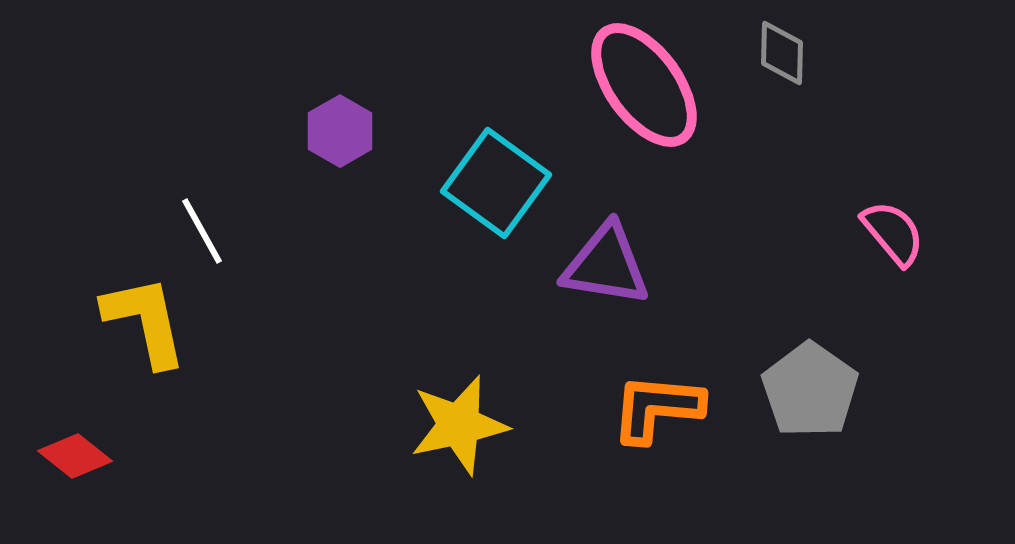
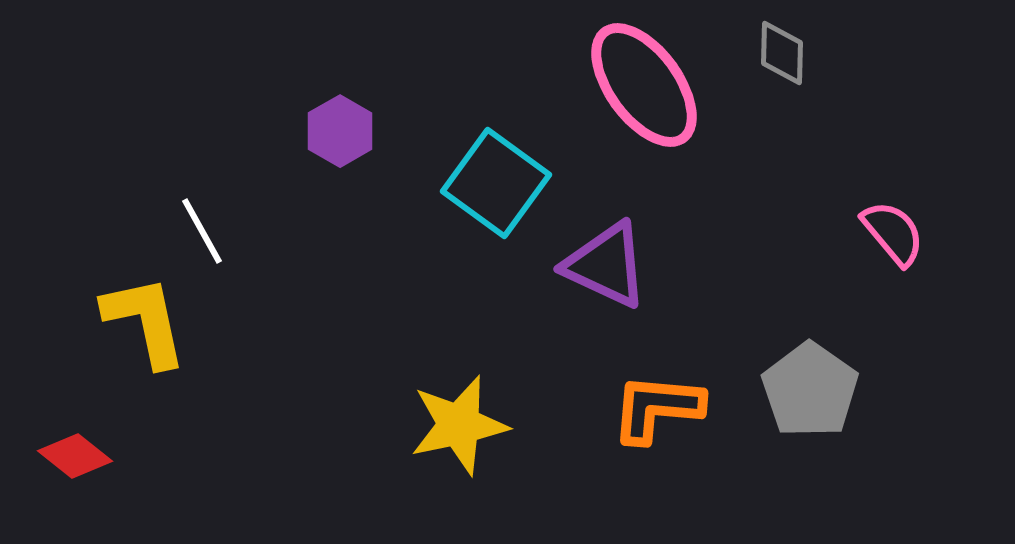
purple triangle: rotated 16 degrees clockwise
